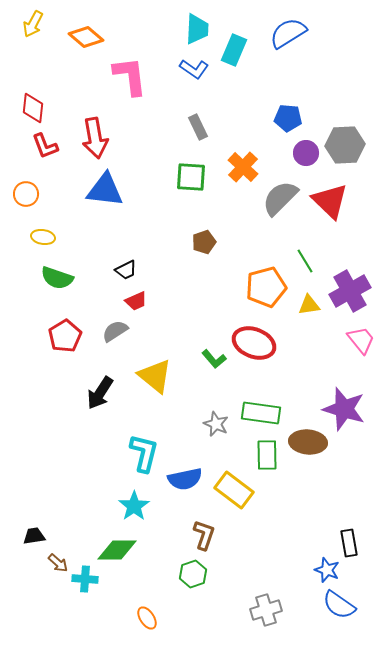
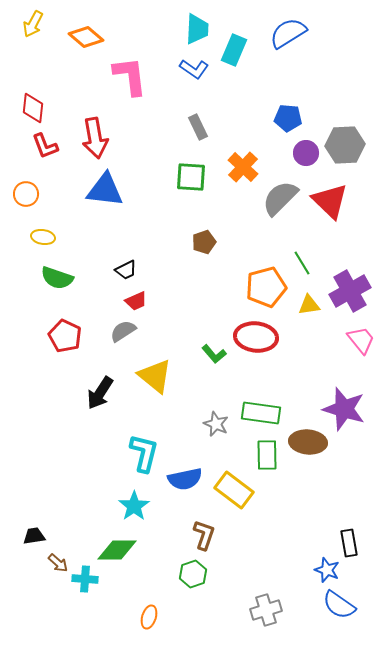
green line at (305, 261): moved 3 px left, 2 px down
gray semicircle at (115, 331): moved 8 px right
red pentagon at (65, 336): rotated 16 degrees counterclockwise
red ellipse at (254, 343): moved 2 px right, 6 px up; rotated 15 degrees counterclockwise
green L-shape at (214, 359): moved 5 px up
orange ellipse at (147, 618): moved 2 px right, 1 px up; rotated 50 degrees clockwise
